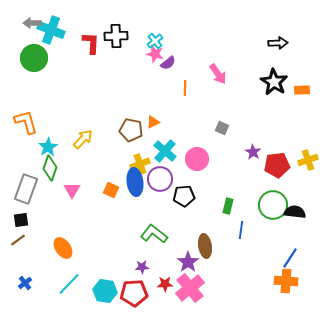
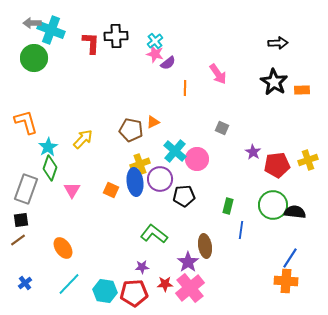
cyan cross at (165, 151): moved 10 px right
